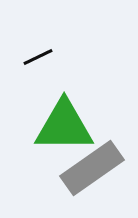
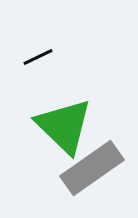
green triangle: rotated 44 degrees clockwise
